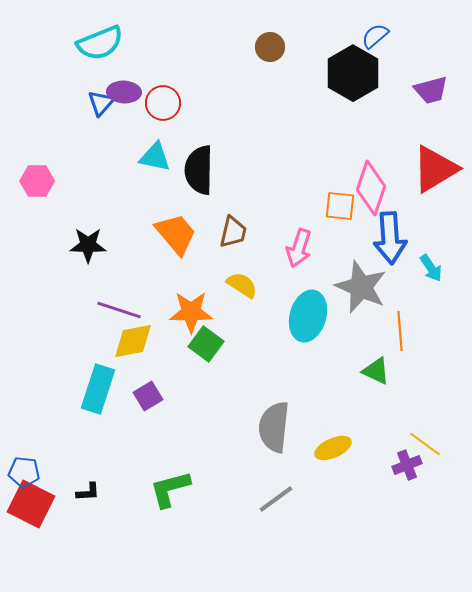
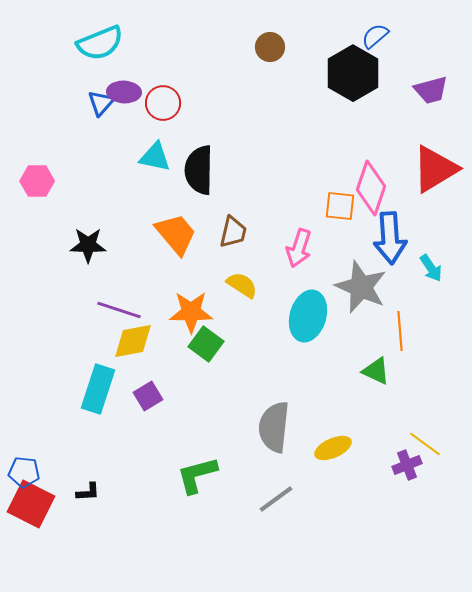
green L-shape: moved 27 px right, 14 px up
